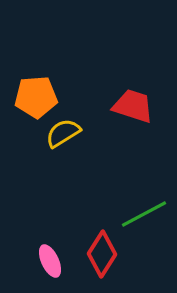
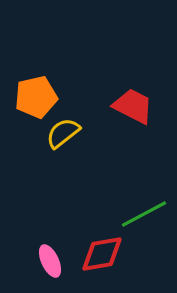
orange pentagon: rotated 9 degrees counterclockwise
red trapezoid: rotated 9 degrees clockwise
yellow semicircle: rotated 6 degrees counterclockwise
red diamond: rotated 48 degrees clockwise
